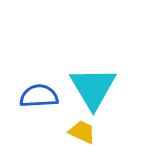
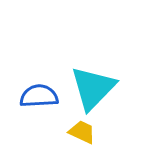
cyan triangle: rotated 15 degrees clockwise
